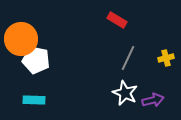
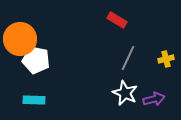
orange circle: moved 1 px left
yellow cross: moved 1 px down
purple arrow: moved 1 px right, 1 px up
